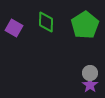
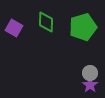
green pentagon: moved 2 px left, 2 px down; rotated 16 degrees clockwise
